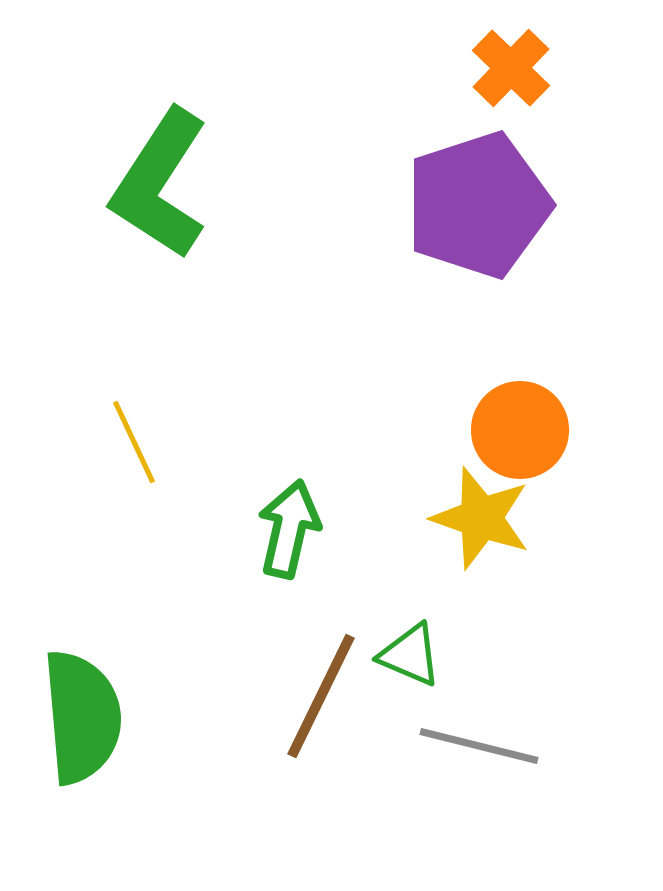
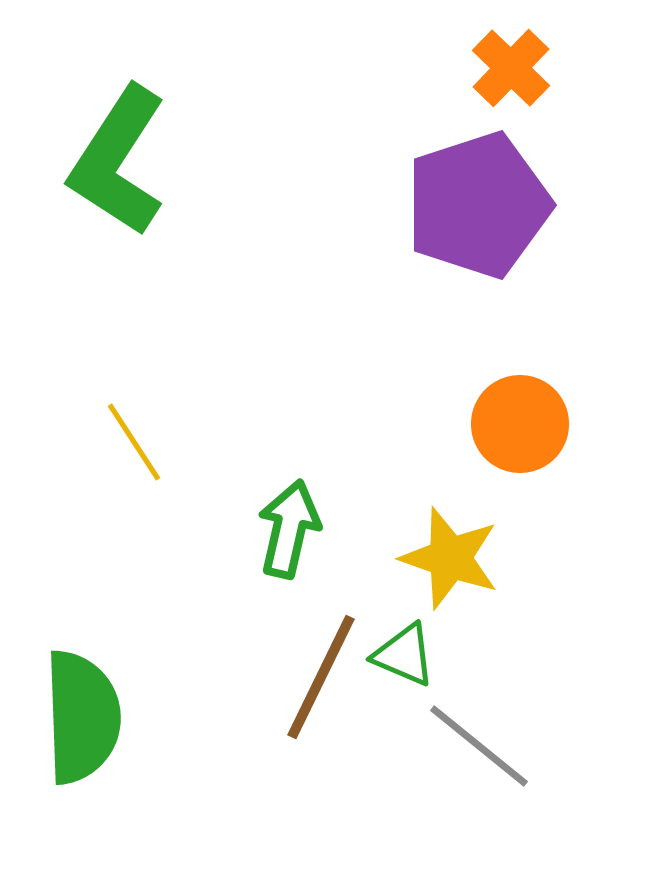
green L-shape: moved 42 px left, 23 px up
orange circle: moved 6 px up
yellow line: rotated 8 degrees counterclockwise
yellow star: moved 31 px left, 40 px down
green triangle: moved 6 px left
brown line: moved 19 px up
green semicircle: rotated 3 degrees clockwise
gray line: rotated 25 degrees clockwise
